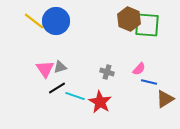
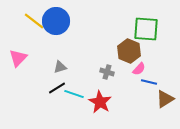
brown hexagon: moved 32 px down
green square: moved 1 px left, 4 px down
pink triangle: moved 27 px left, 11 px up; rotated 18 degrees clockwise
cyan line: moved 1 px left, 2 px up
